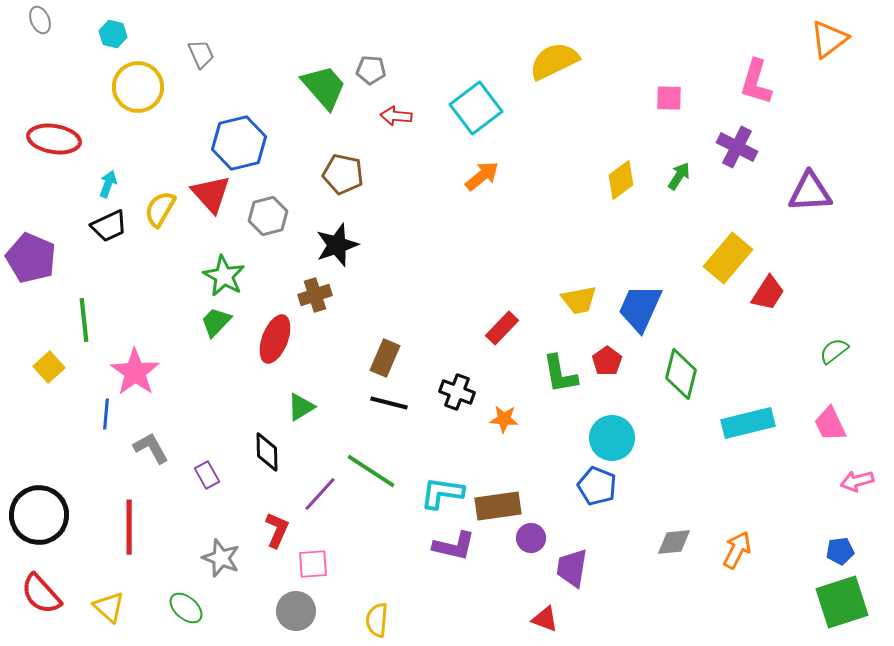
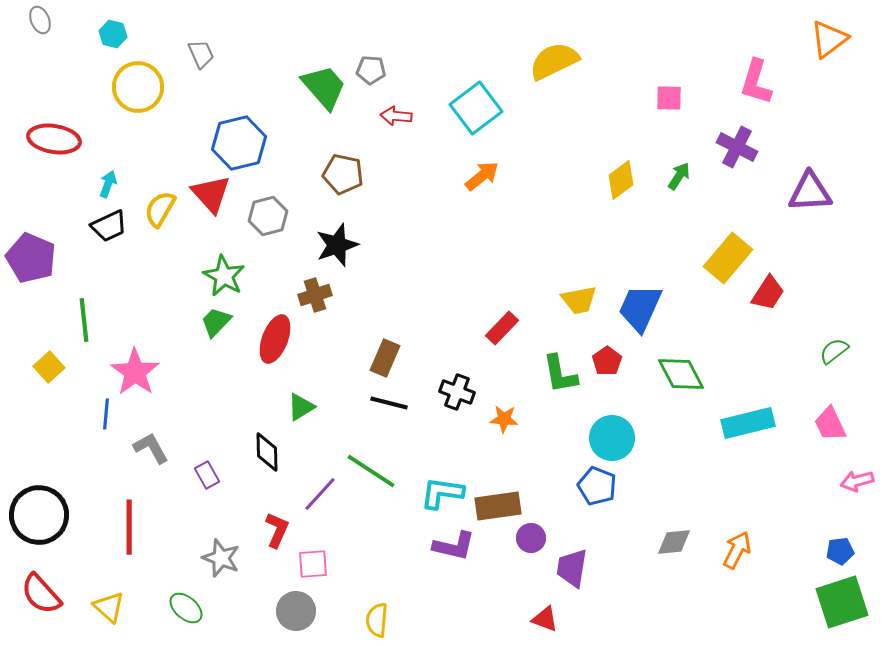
green diamond at (681, 374): rotated 42 degrees counterclockwise
